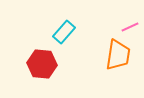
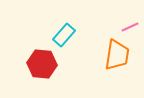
cyan rectangle: moved 3 px down
orange trapezoid: moved 1 px left
